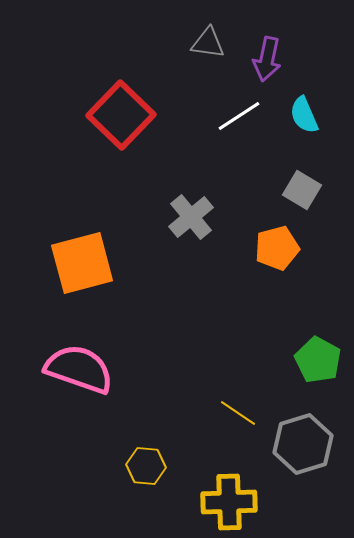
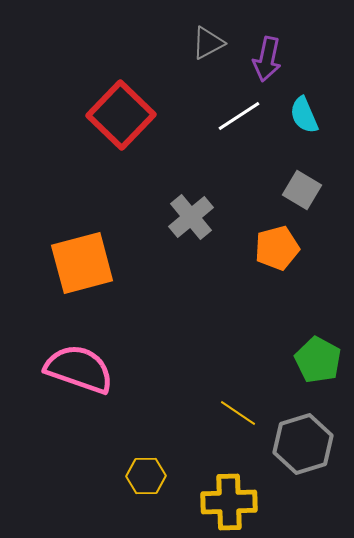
gray triangle: rotated 36 degrees counterclockwise
yellow hexagon: moved 10 px down; rotated 6 degrees counterclockwise
